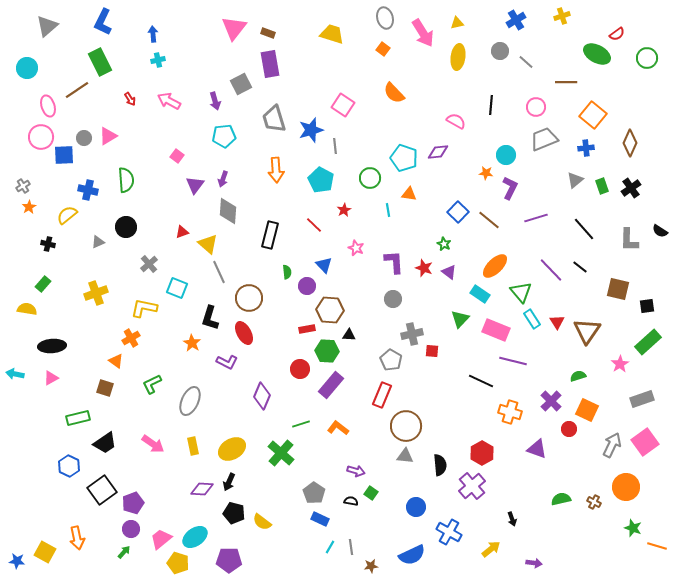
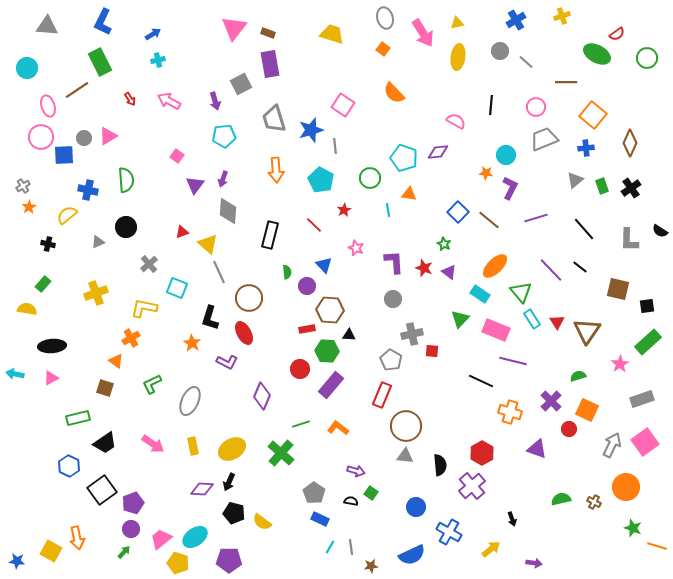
gray triangle at (47, 26): rotated 45 degrees clockwise
blue arrow at (153, 34): rotated 63 degrees clockwise
yellow square at (45, 552): moved 6 px right, 1 px up
